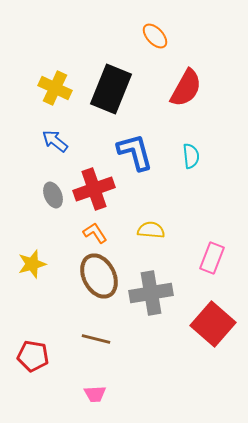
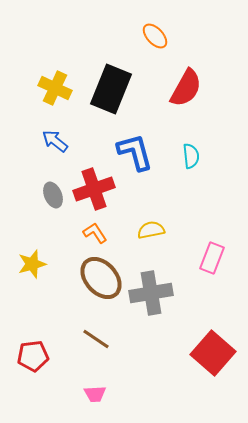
yellow semicircle: rotated 16 degrees counterclockwise
brown ellipse: moved 2 px right, 2 px down; rotated 15 degrees counterclockwise
red square: moved 29 px down
brown line: rotated 20 degrees clockwise
red pentagon: rotated 16 degrees counterclockwise
